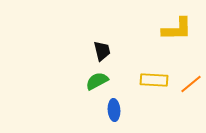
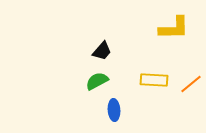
yellow L-shape: moved 3 px left, 1 px up
black trapezoid: rotated 55 degrees clockwise
